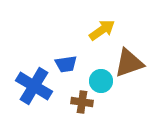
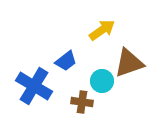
blue trapezoid: moved 3 px up; rotated 30 degrees counterclockwise
cyan circle: moved 1 px right
